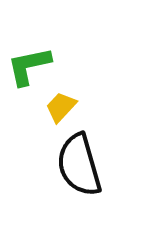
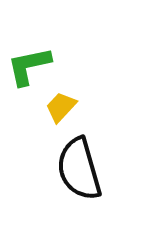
black semicircle: moved 4 px down
